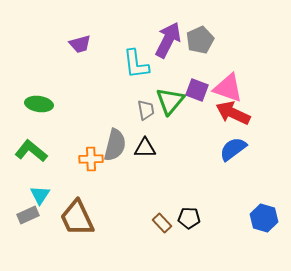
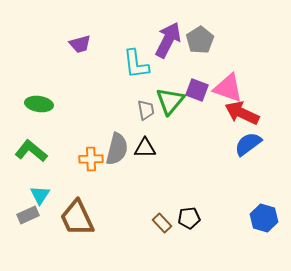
gray pentagon: rotated 8 degrees counterclockwise
red arrow: moved 9 px right
gray semicircle: moved 2 px right, 4 px down
blue semicircle: moved 15 px right, 5 px up
black pentagon: rotated 10 degrees counterclockwise
